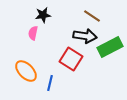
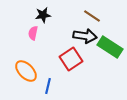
green rectangle: rotated 60 degrees clockwise
red square: rotated 25 degrees clockwise
blue line: moved 2 px left, 3 px down
